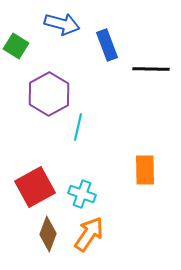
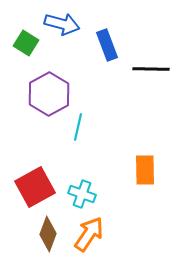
green square: moved 10 px right, 3 px up
